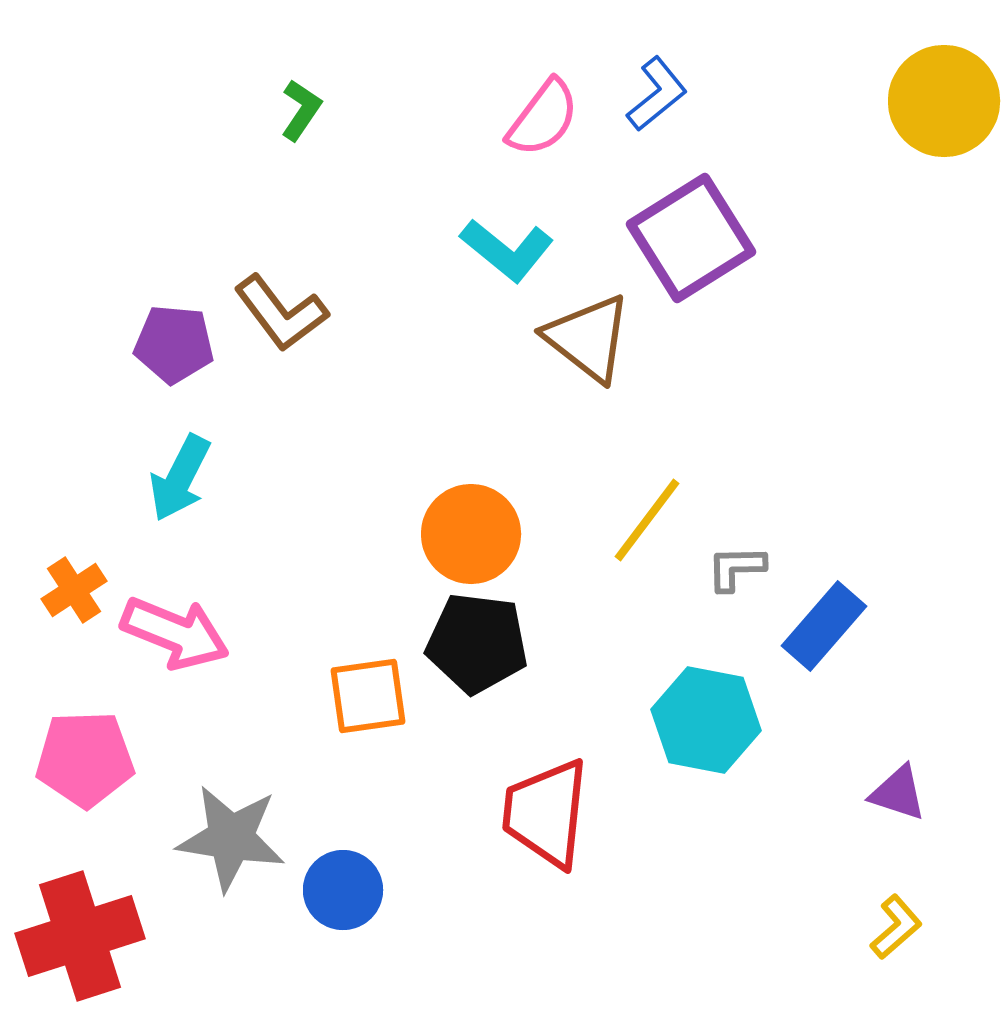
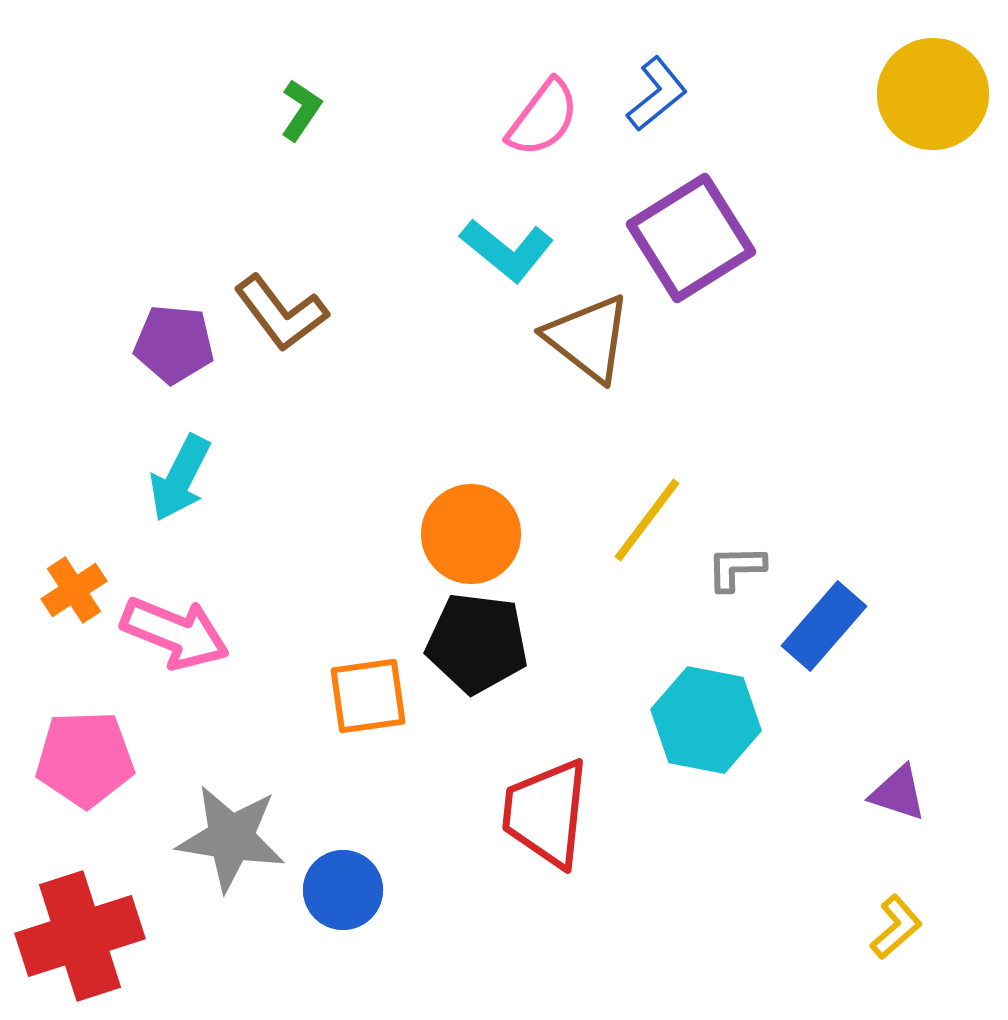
yellow circle: moved 11 px left, 7 px up
